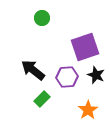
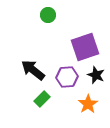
green circle: moved 6 px right, 3 px up
orange star: moved 6 px up
